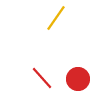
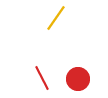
red line: rotated 15 degrees clockwise
